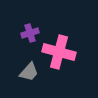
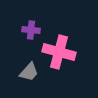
purple cross: moved 1 px right, 3 px up; rotated 24 degrees clockwise
